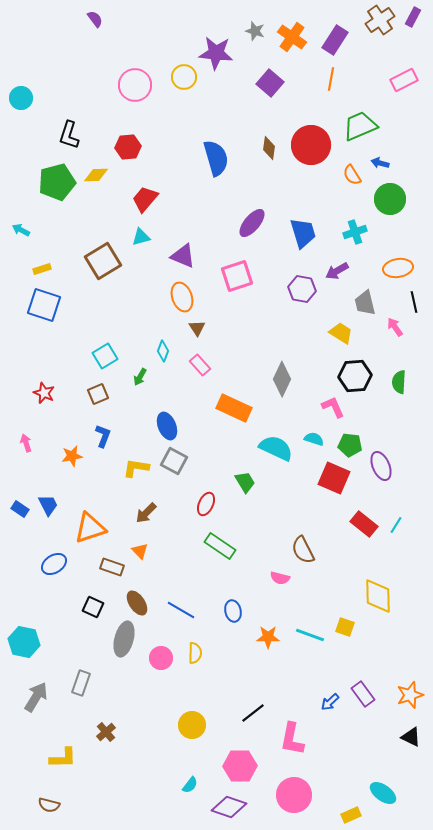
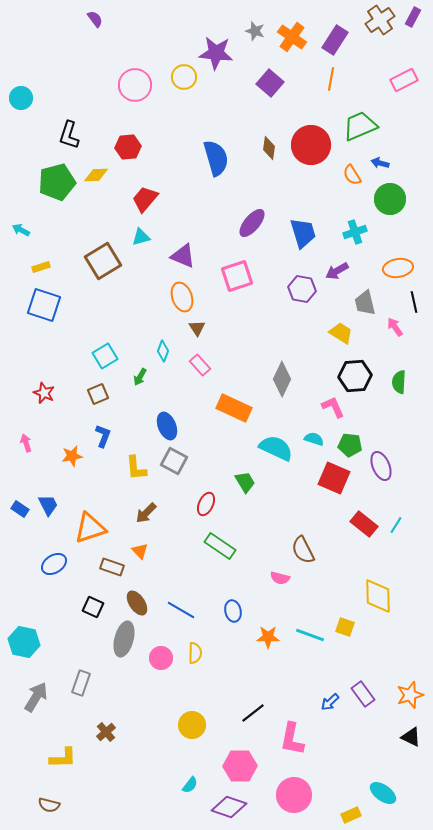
yellow rectangle at (42, 269): moved 1 px left, 2 px up
yellow L-shape at (136, 468): rotated 104 degrees counterclockwise
